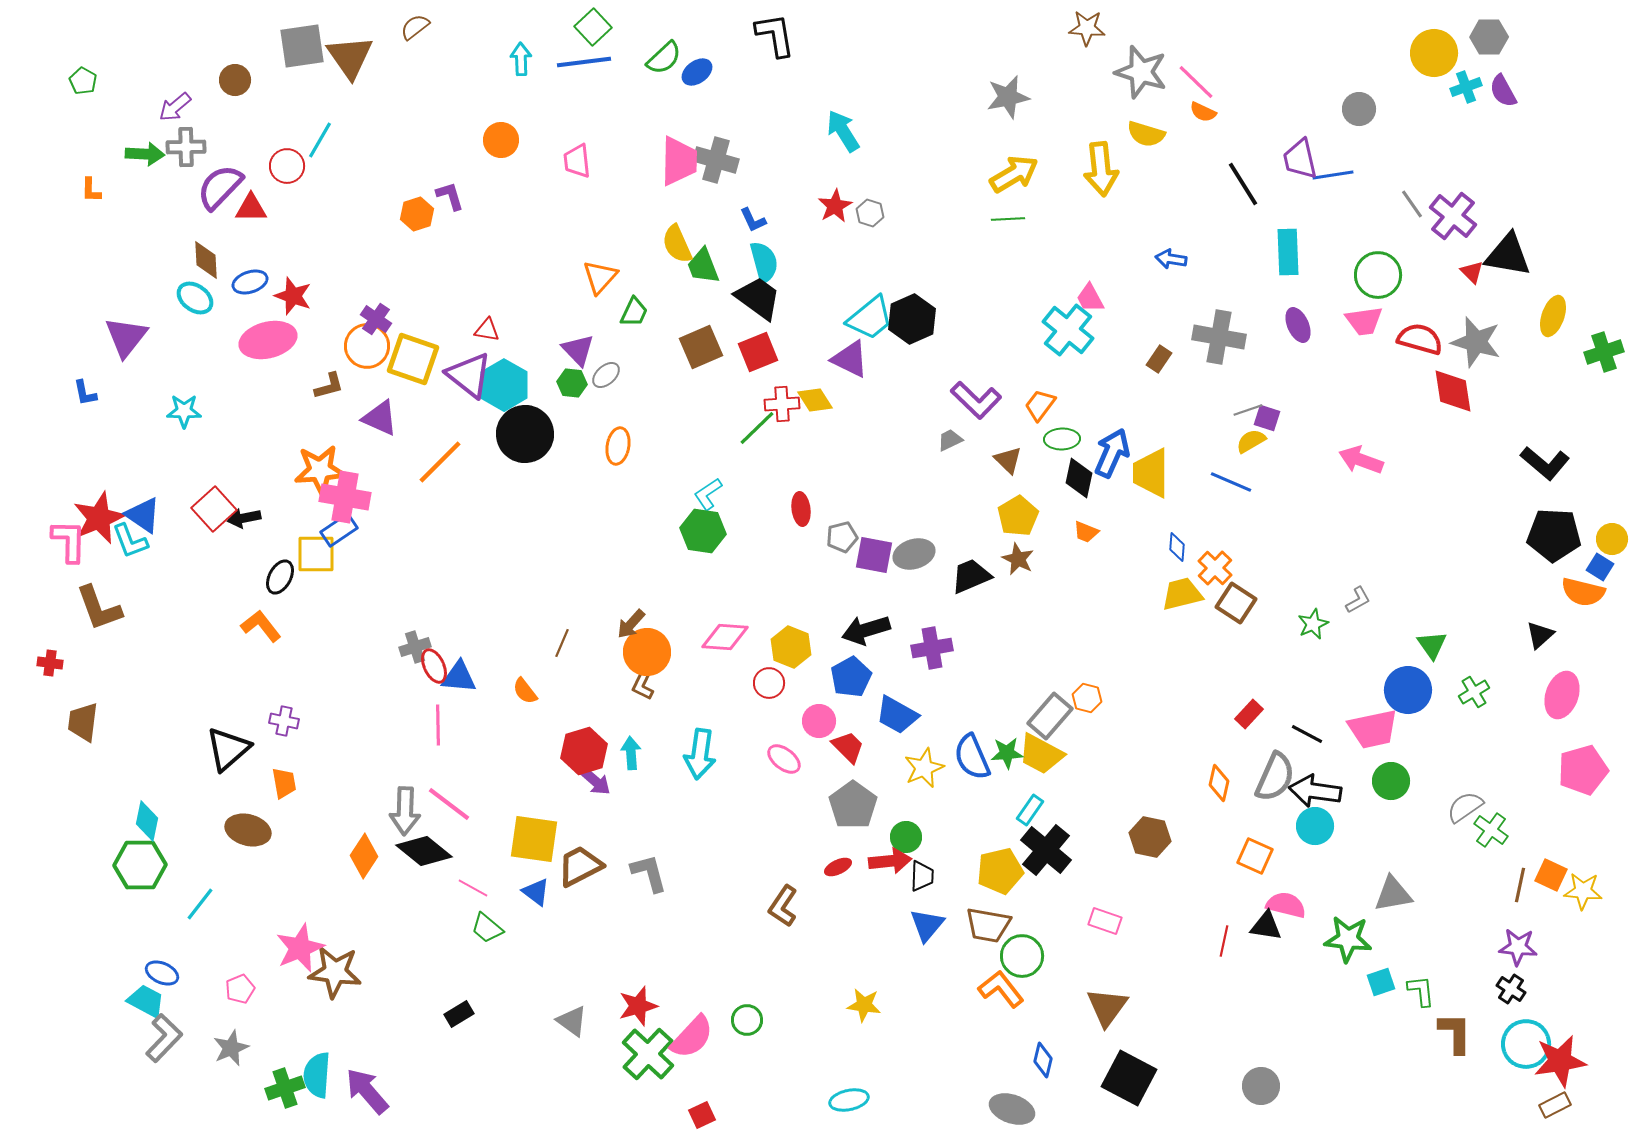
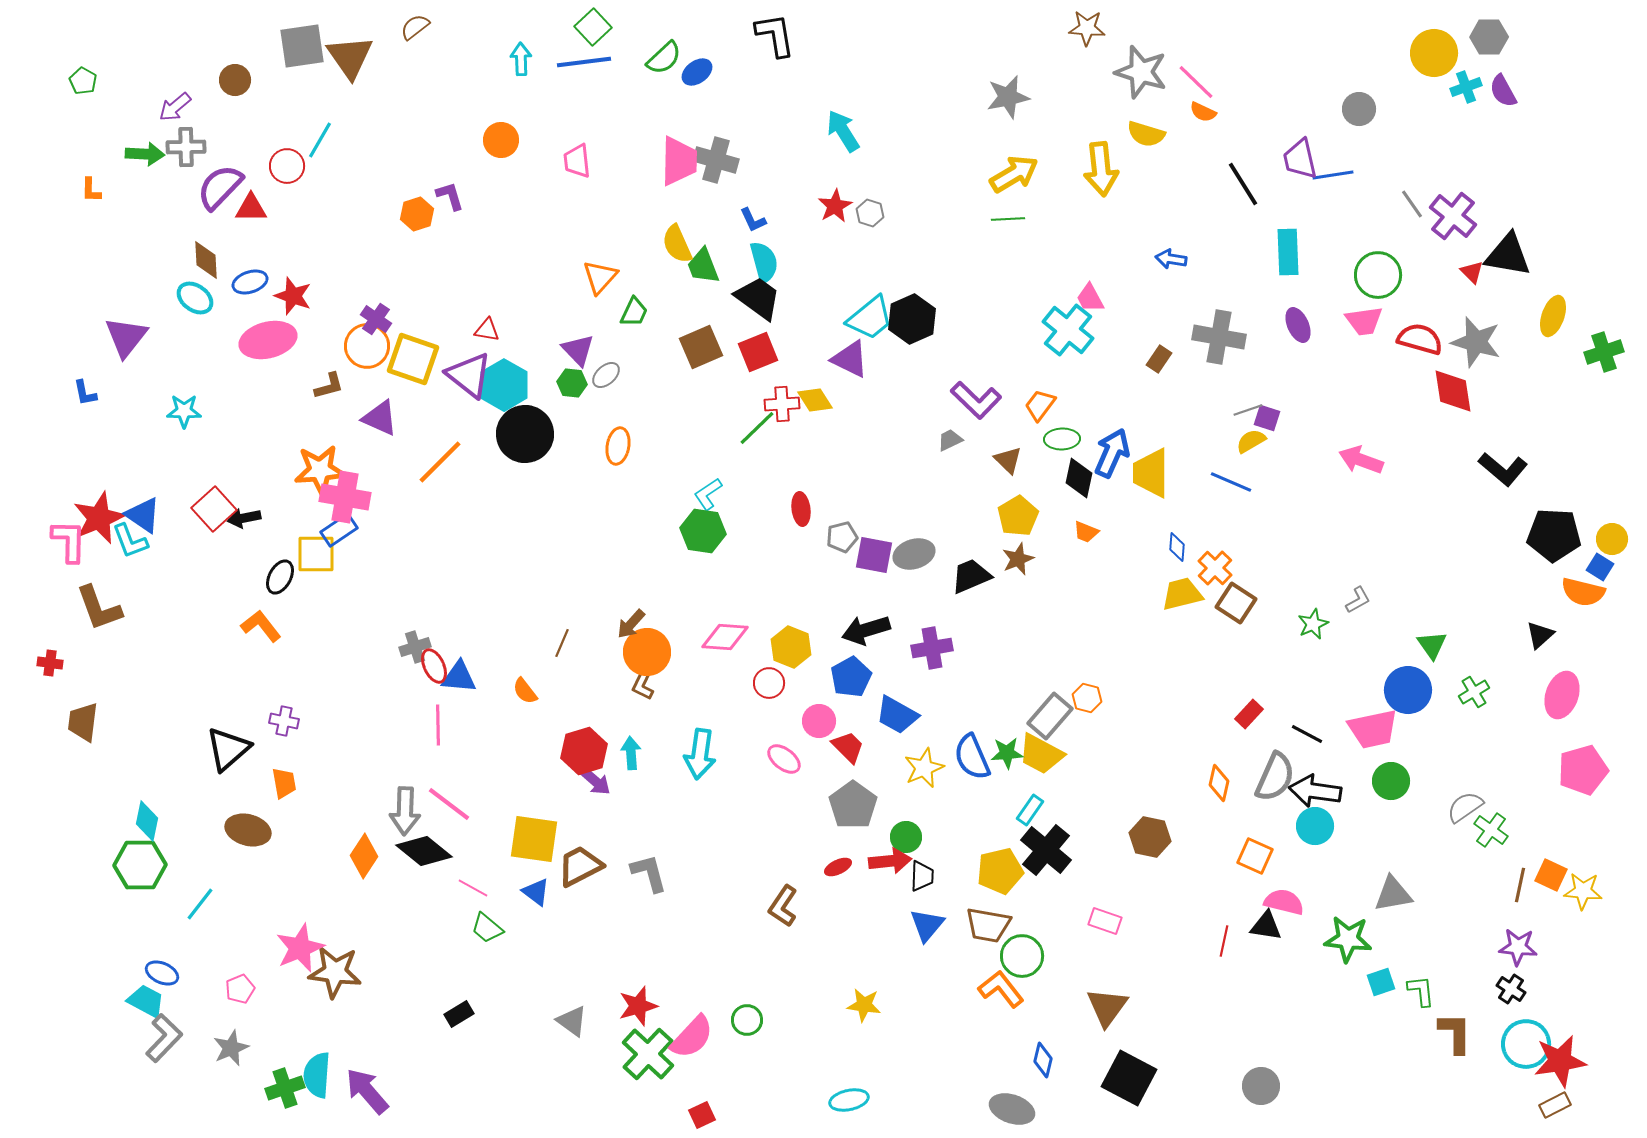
black L-shape at (1545, 463): moved 42 px left, 6 px down
brown star at (1018, 559): rotated 24 degrees clockwise
pink semicircle at (1286, 905): moved 2 px left, 3 px up
